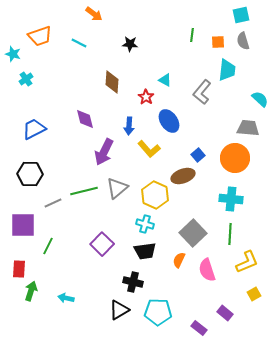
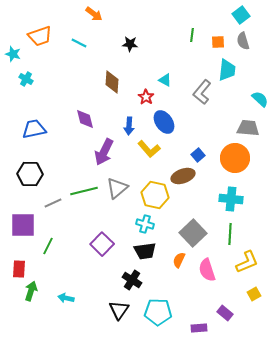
cyan square at (241, 15): rotated 24 degrees counterclockwise
cyan cross at (26, 79): rotated 24 degrees counterclockwise
blue ellipse at (169, 121): moved 5 px left, 1 px down
blue trapezoid at (34, 129): rotated 15 degrees clockwise
yellow hexagon at (155, 195): rotated 12 degrees counterclockwise
black cross at (133, 282): moved 1 px left, 2 px up; rotated 18 degrees clockwise
black triangle at (119, 310): rotated 25 degrees counterclockwise
purple rectangle at (199, 328): rotated 42 degrees counterclockwise
